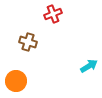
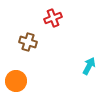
red cross: moved 4 px down
cyan arrow: rotated 30 degrees counterclockwise
